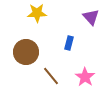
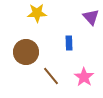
blue rectangle: rotated 16 degrees counterclockwise
pink star: moved 1 px left
